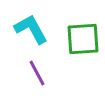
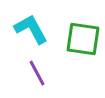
green square: rotated 12 degrees clockwise
